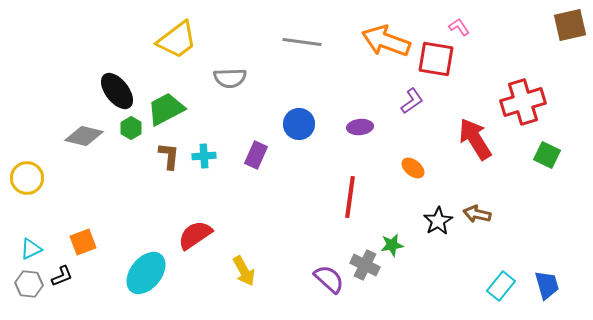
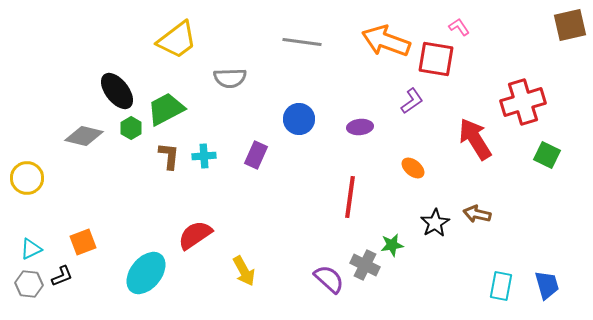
blue circle: moved 5 px up
black star: moved 3 px left, 2 px down
cyan rectangle: rotated 28 degrees counterclockwise
